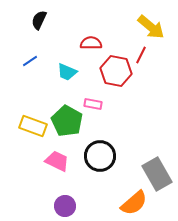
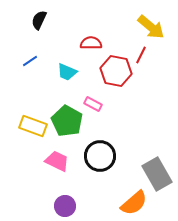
pink rectangle: rotated 18 degrees clockwise
